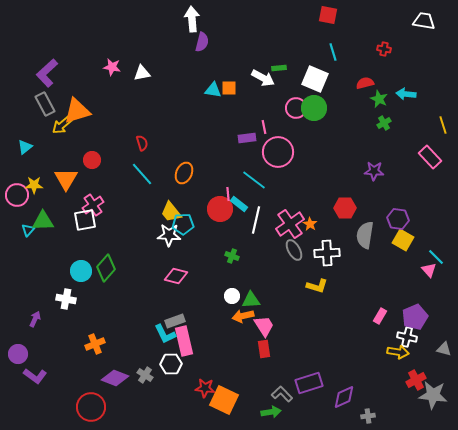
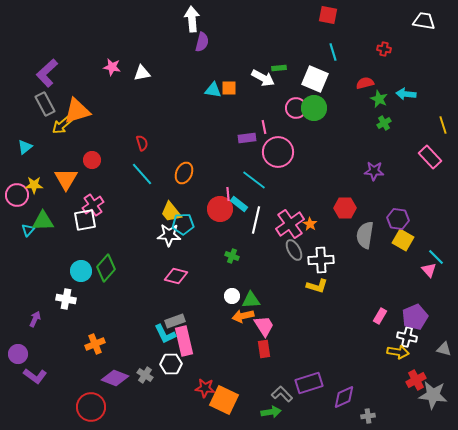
white cross at (327, 253): moved 6 px left, 7 px down
